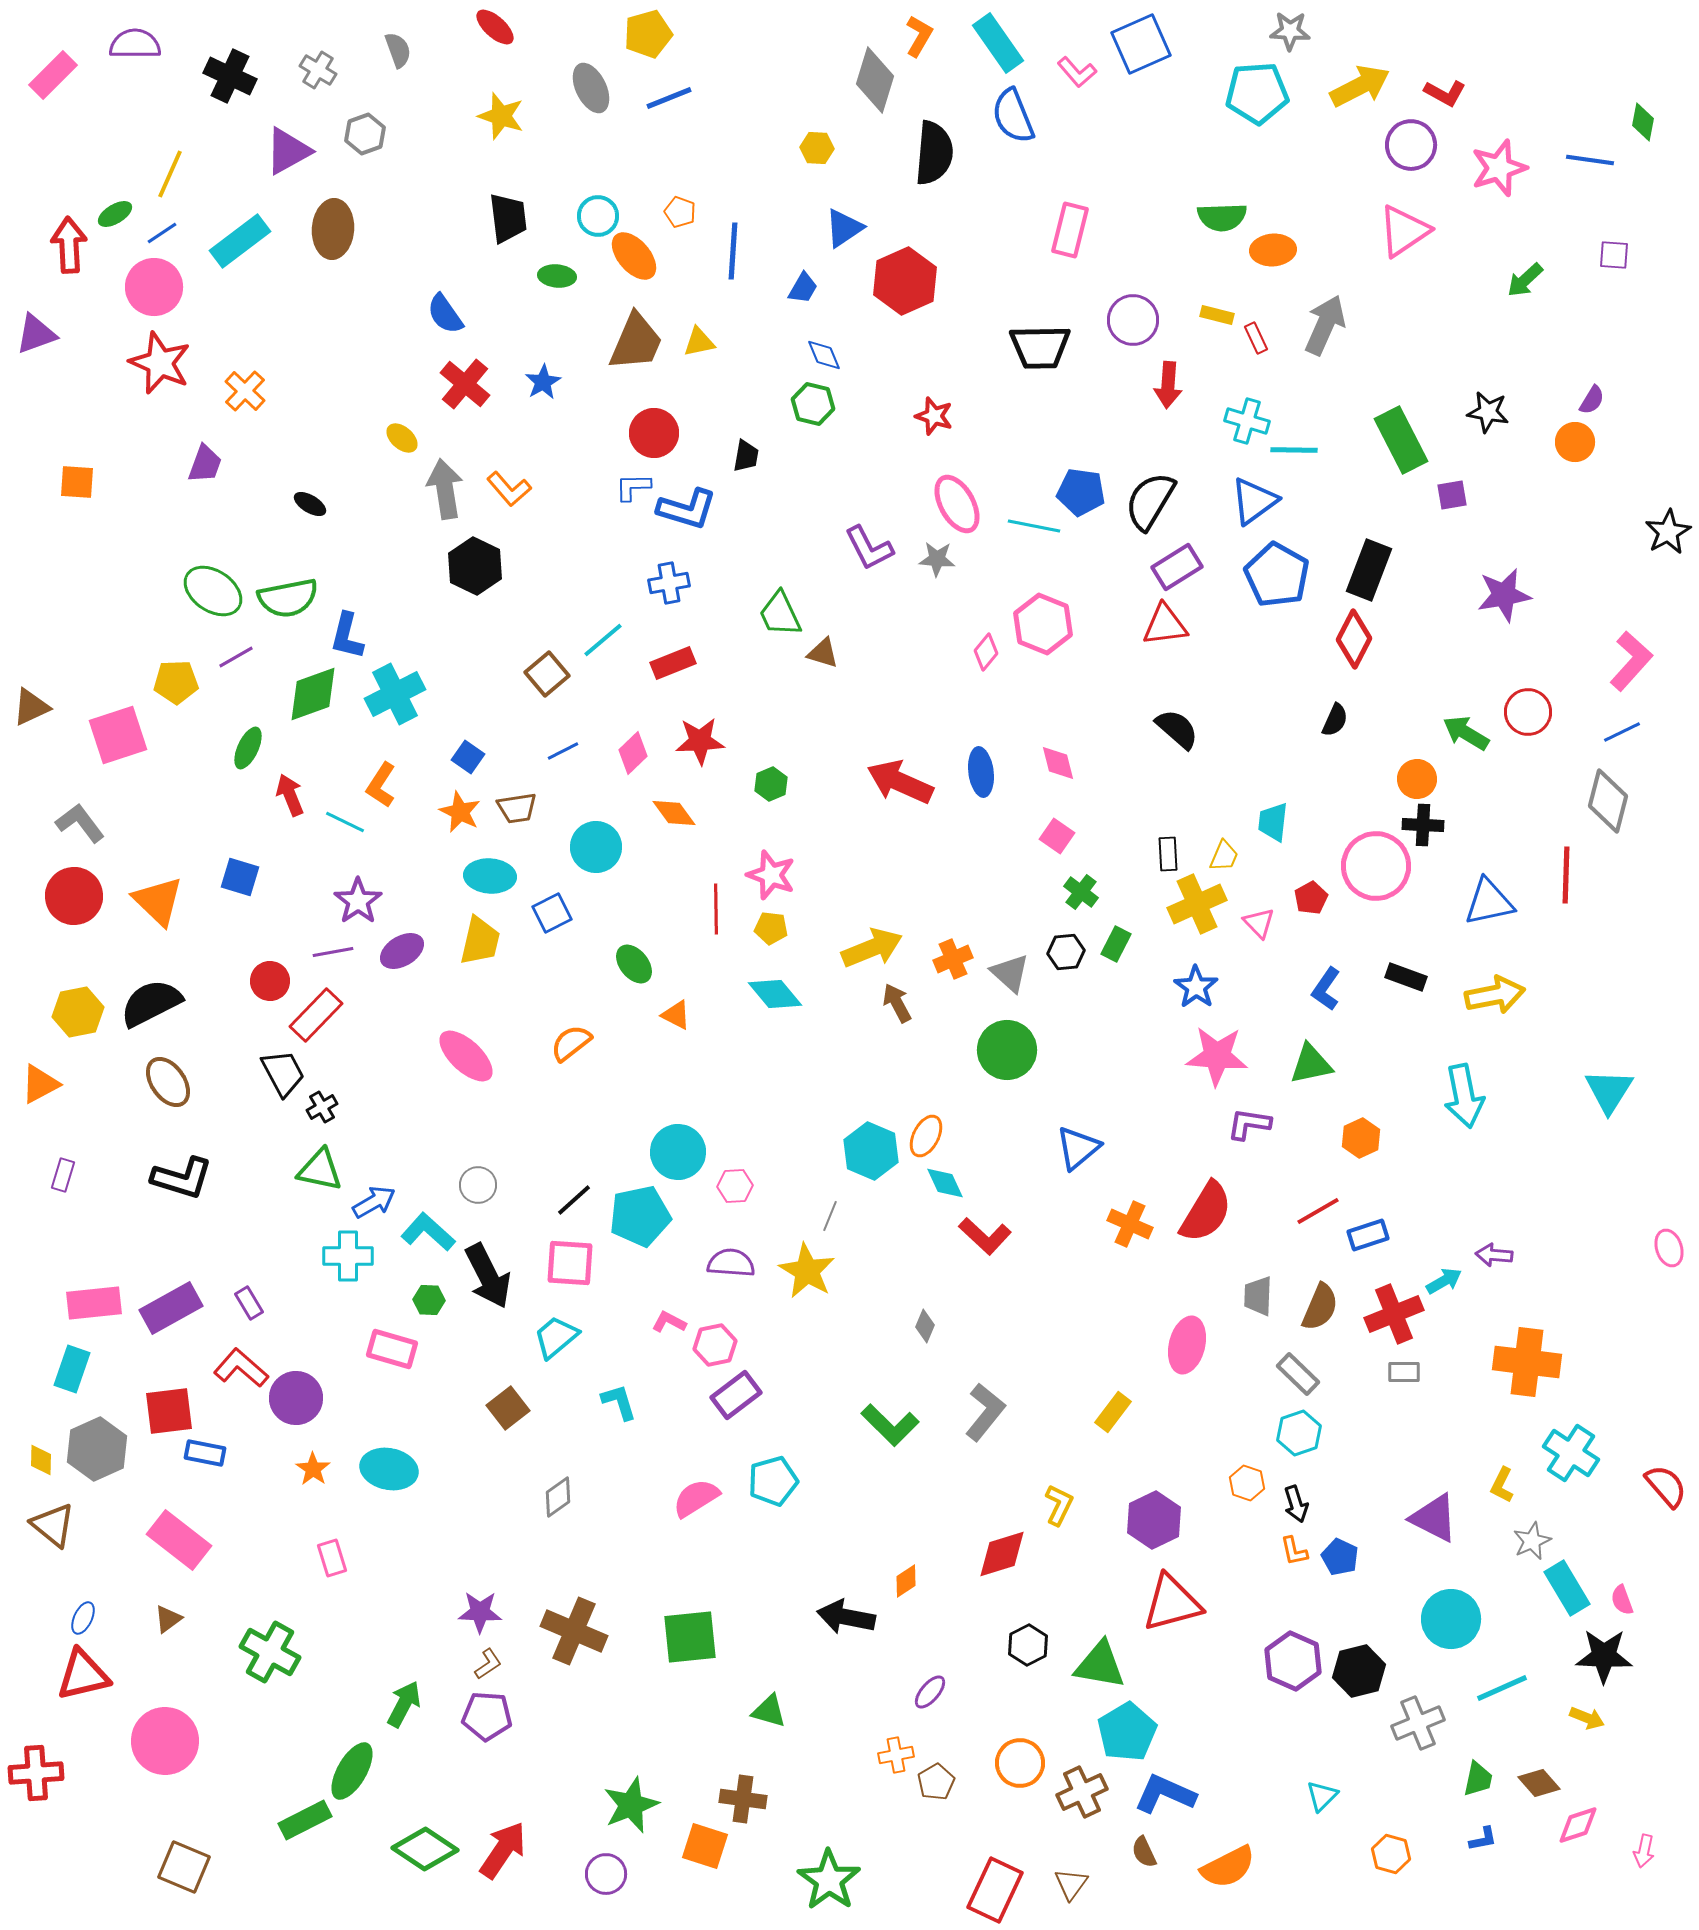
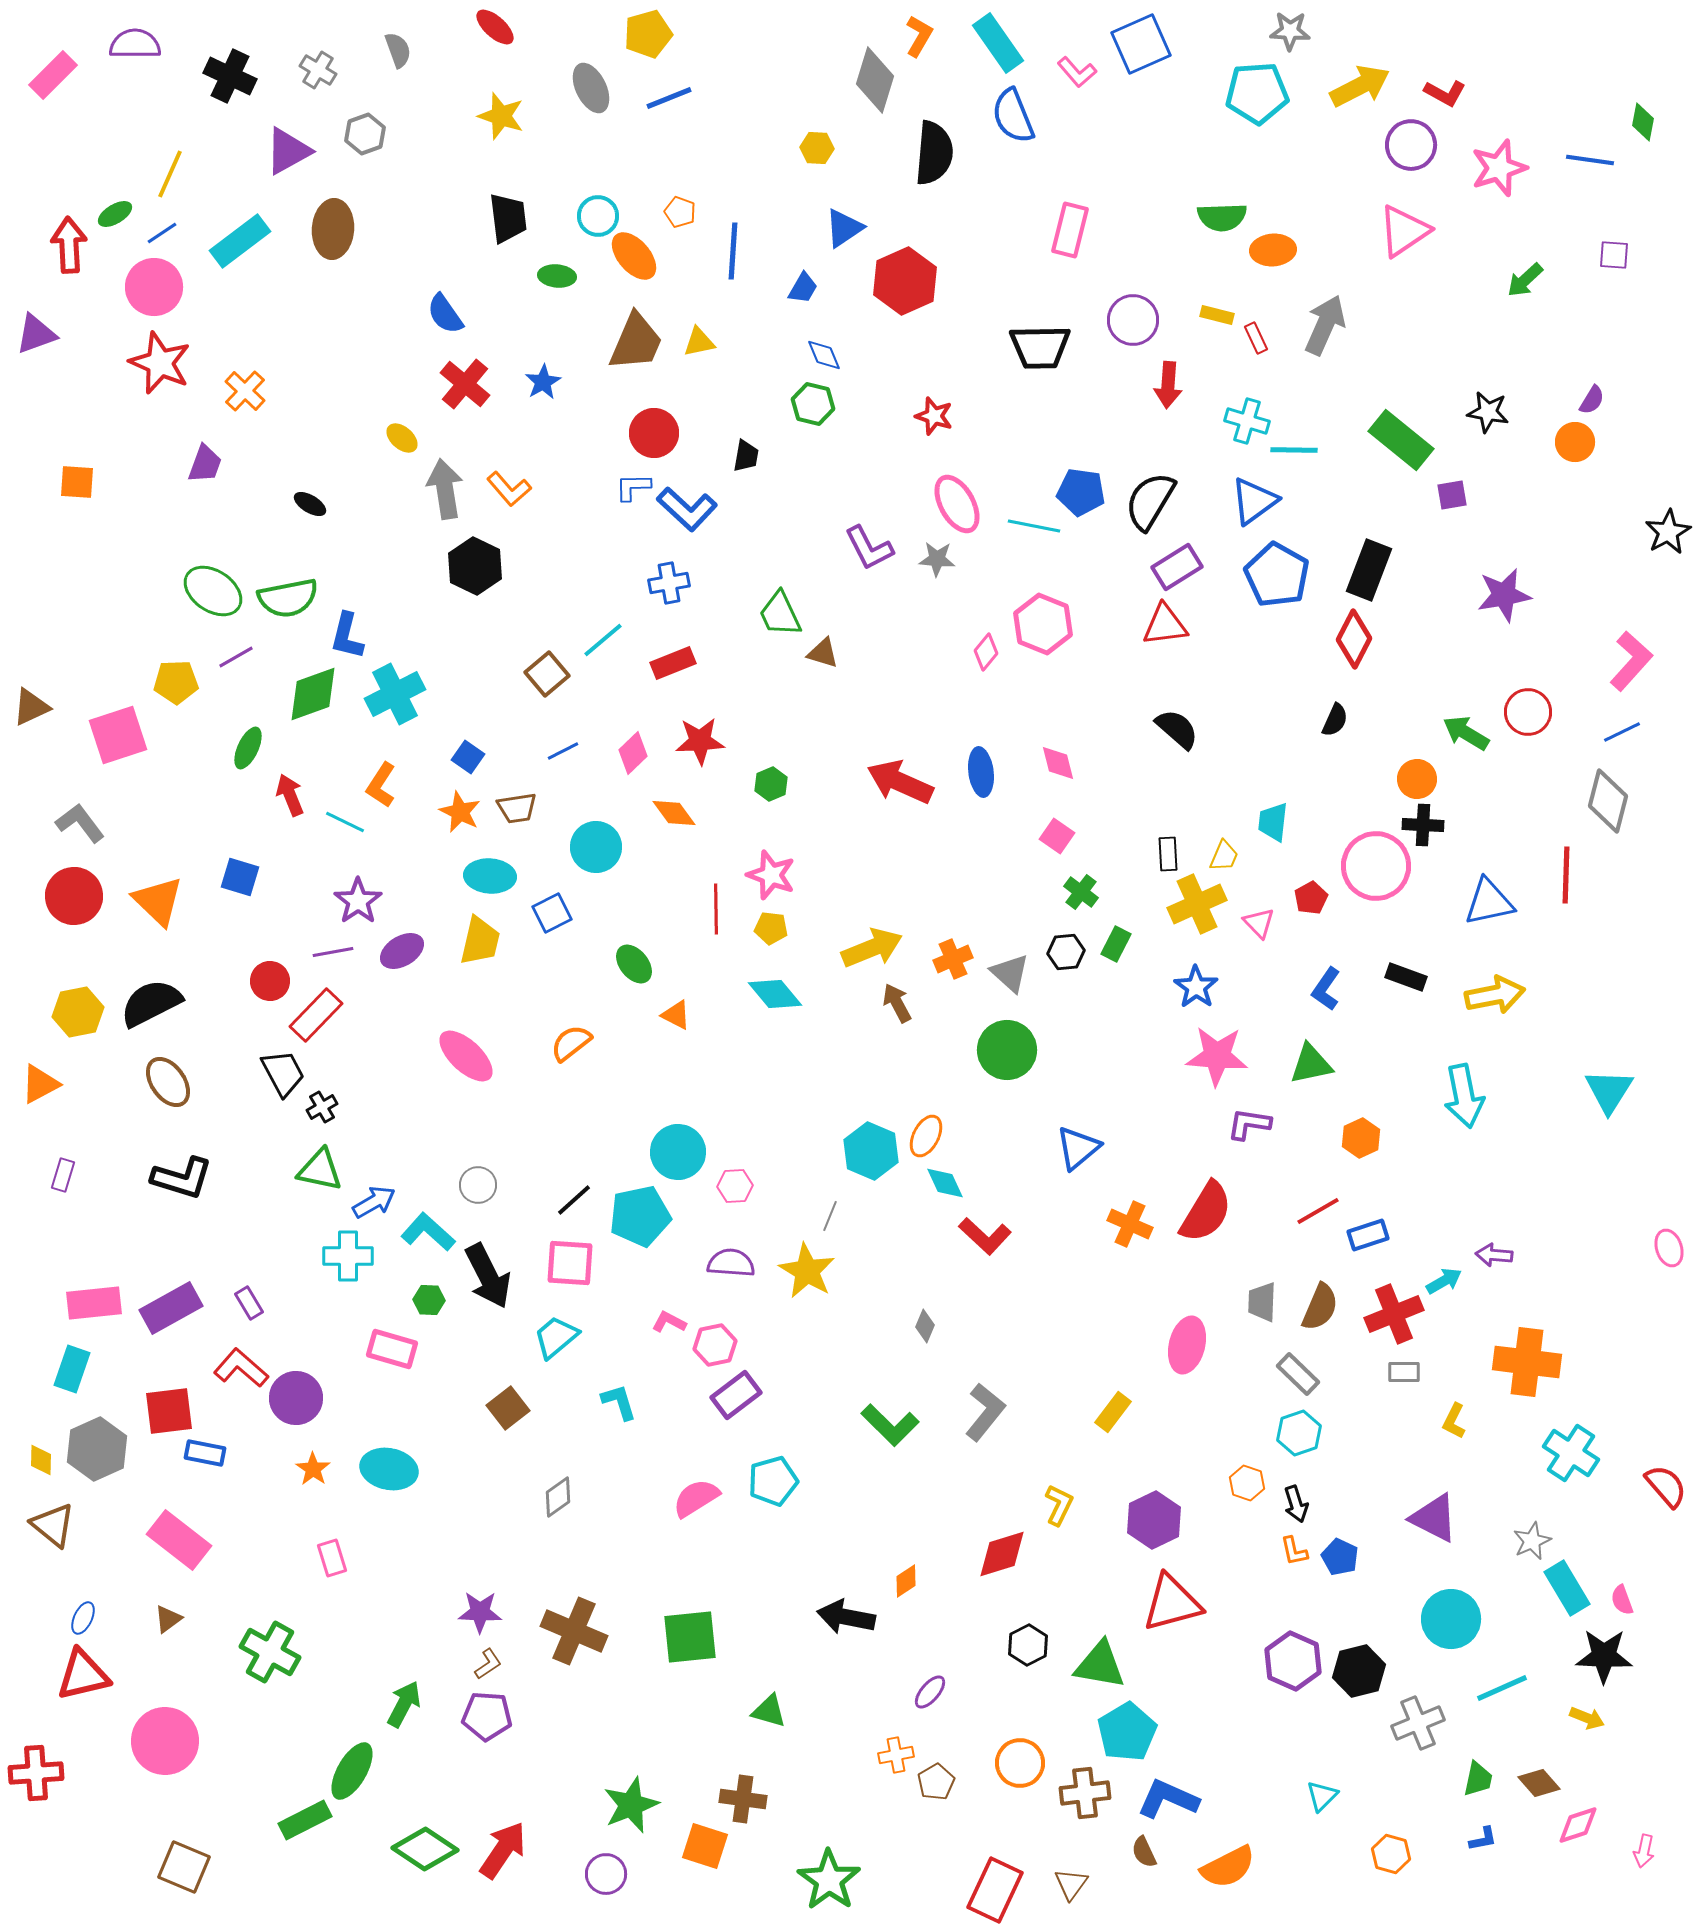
green rectangle at (1401, 440): rotated 24 degrees counterclockwise
blue L-shape at (687, 509): rotated 26 degrees clockwise
gray trapezoid at (1258, 1296): moved 4 px right, 6 px down
yellow L-shape at (1502, 1485): moved 48 px left, 64 px up
brown cross at (1082, 1792): moved 3 px right, 1 px down; rotated 18 degrees clockwise
blue L-shape at (1165, 1794): moved 3 px right, 5 px down
